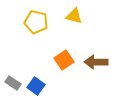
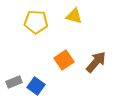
yellow pentagon: rotated 10 degrees counterclockwise
brown arrow: rotated 130 degrees clockwise
gray rectangle: moved 1 px right, 1 px up; rotated 56 degrees counterclockwise
